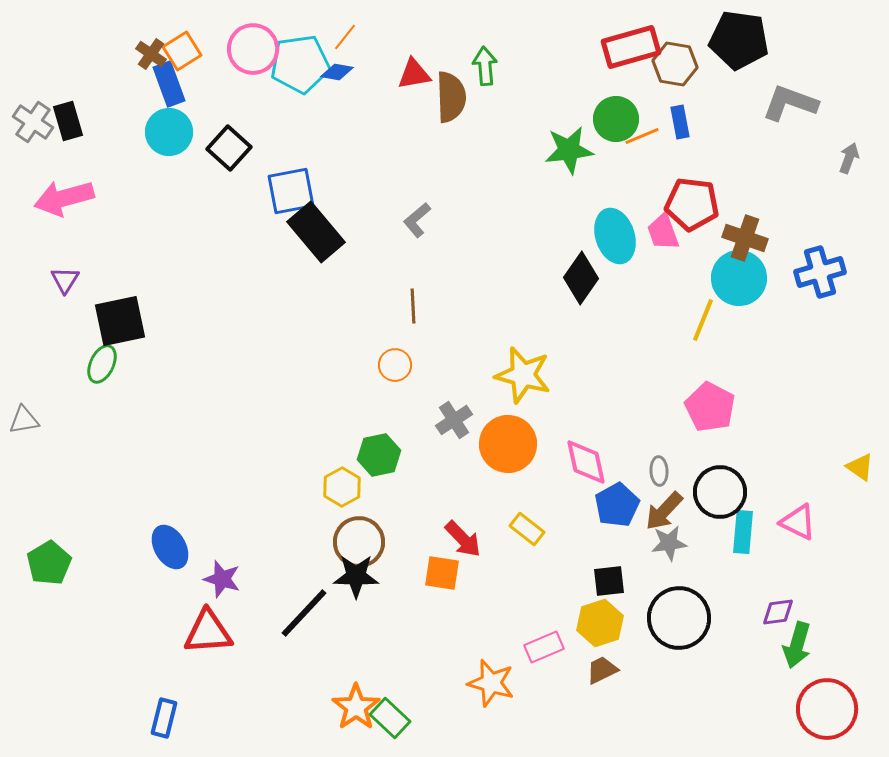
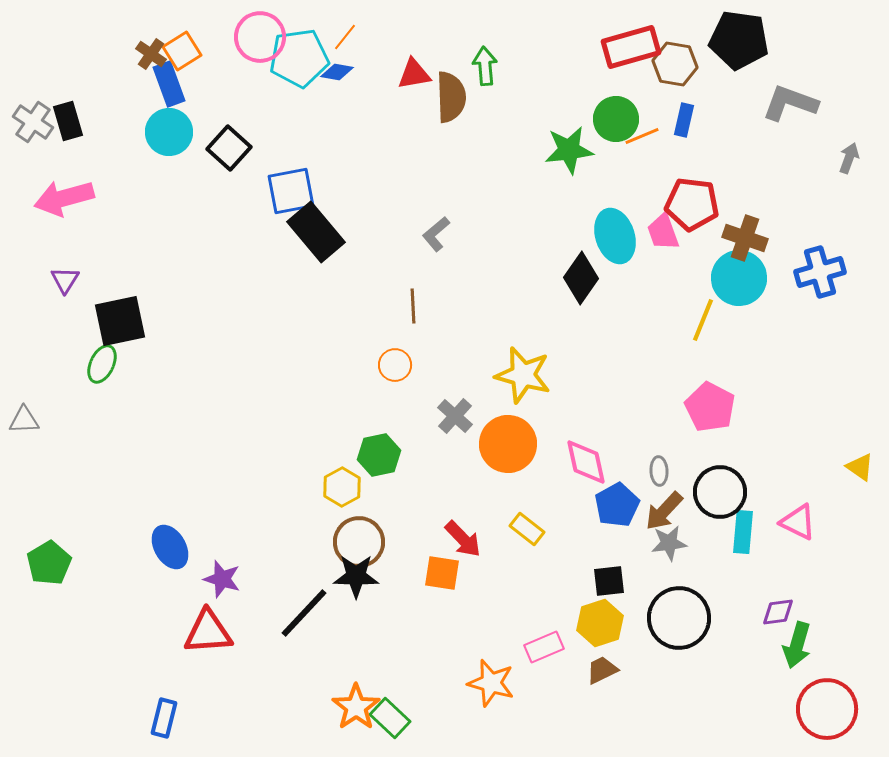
pink circle at (253, 49): moved 7 px right, 12 px up
cyan pentagon at (300, 64): moved 1 px left, 6 px up
blue rectangle at (680, 122): moved 4 px right, 2 px up; rotated 24 degrees clockwise
gray L-shape at (417, 220): moved 19 px right, 14 px down
gray triangle at (24, 420): rotated 8 degrees clockwise
gray cross at (454, 420): moved 1 px right, 4 px up; rotated 15 degrees counterclockwise
